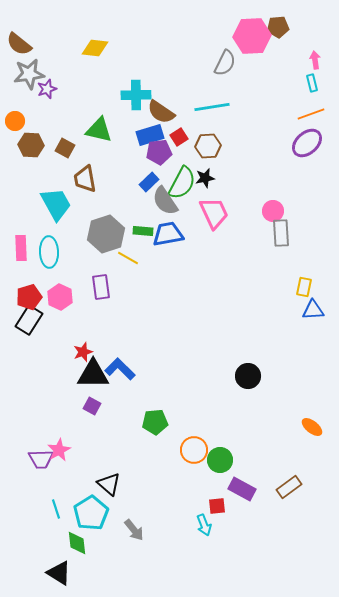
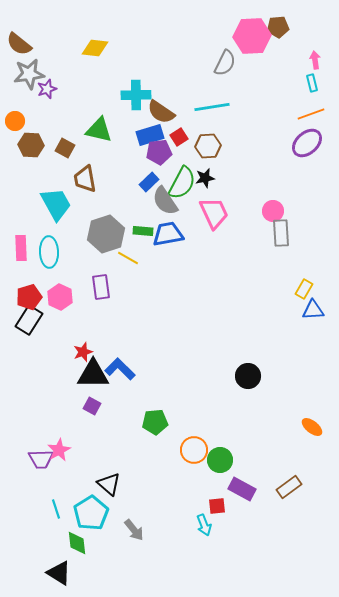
yellow rectangle at (304, 287): moved 2 px down; rotated 18 degrees clockwise
